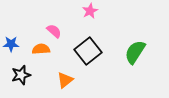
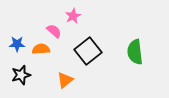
pink star: moved 17 px left, 5 px down
blue star: moved 6 px right
green semicircle: rotated 40 degrees counterclockwise
